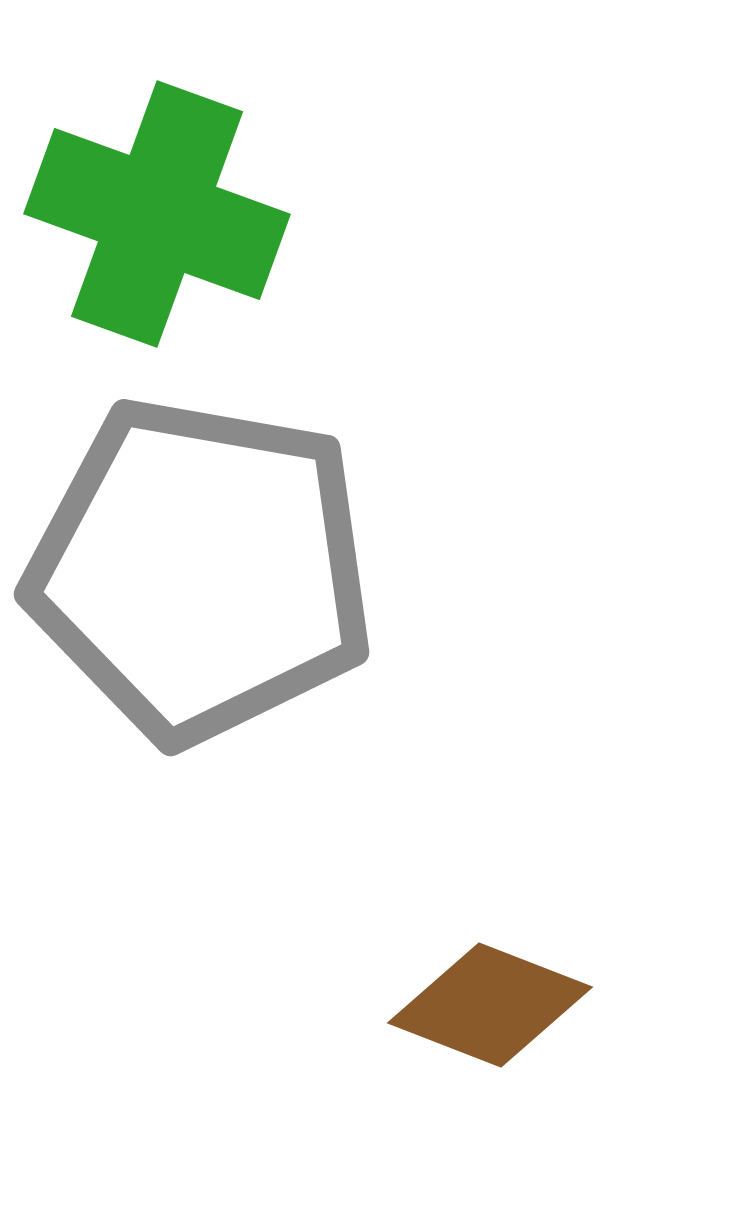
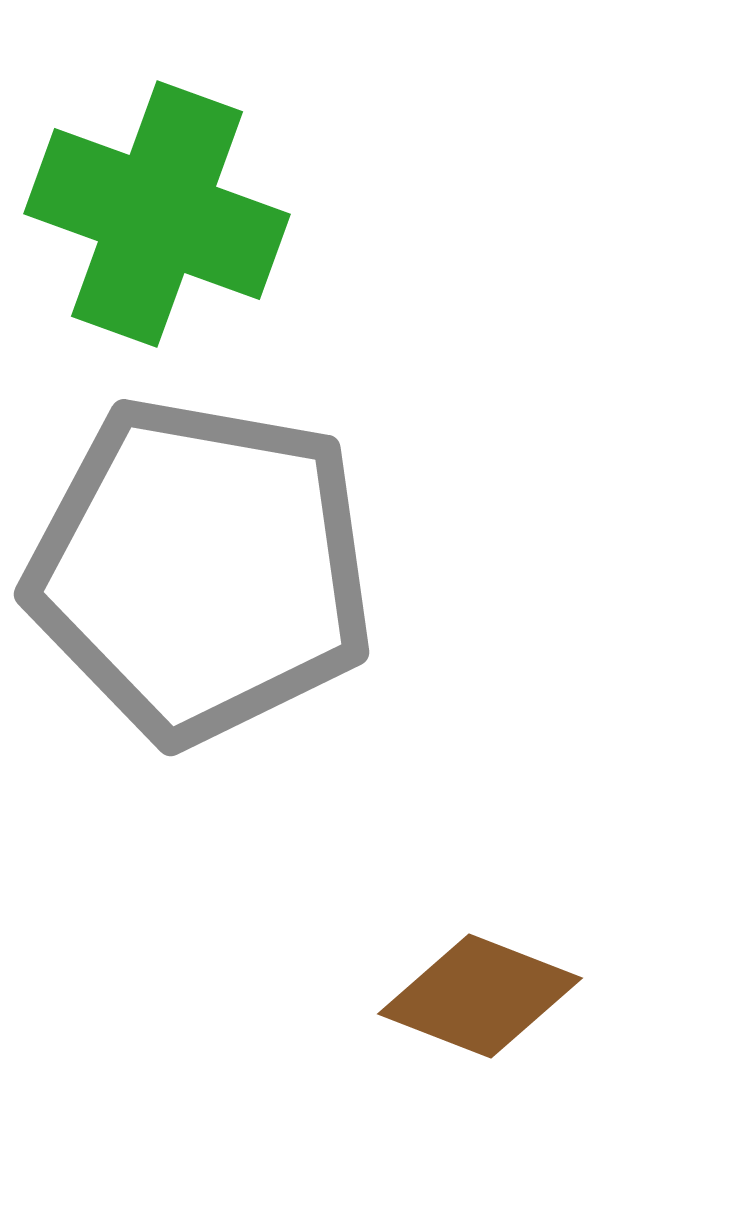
brown diamond: moved 10 px left, 9 px up
